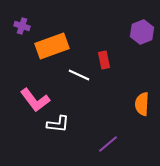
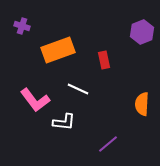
orange rectangle: moved 6 px right, 4 px down
white line: moved 1 px left, 14 px down
white L-shape: moved 6 px right, 2 px up
